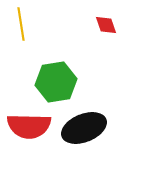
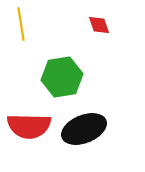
red diamond: moved 7 px left
green hexagon: moved 6 px right, 5 px up
black ellipse: moved 1 px down
